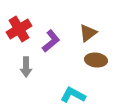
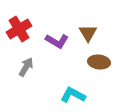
brown triangle: rotated 24 degrees counterclockwise
purple L-shape: moved 6 px right; rotated 70 degrees clockwise
brown ellipse: moved 3 px right, 2 px down
gray arrow: rotated 150 degrees counterclockwise
